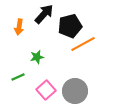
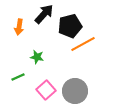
green star: rotated 24 degrees clockwise
